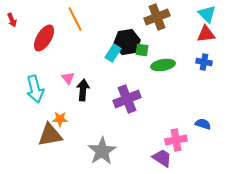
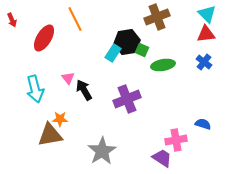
green square: rotated 16 degrees clockwise
blue cross: rotated 28 degrees clockwise
black arrow: moved 1 px right; rotated 35 degrees counterclockwise
